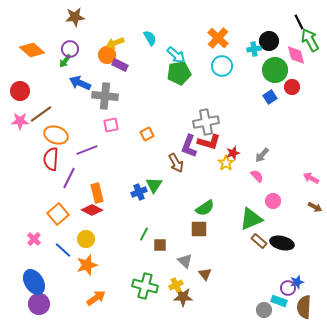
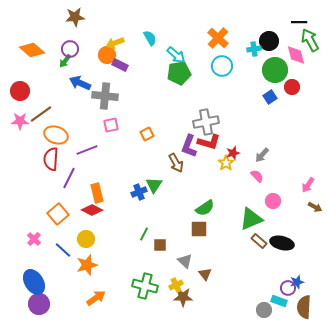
black line at (299, 22): rotated 63 degrees counterclockwise
pink arrow at (311, 178): moved 3 px left, 7 px down; rotated 84 degrees counterclockwise
